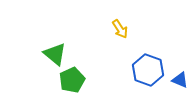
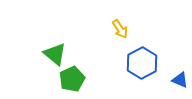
blue hexagon: moved 6 px left, 7 px up; rotated 12 degrees clockwise
green pentagon: moved 1 px up
